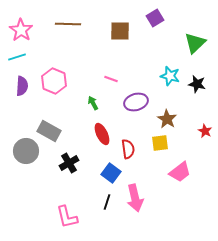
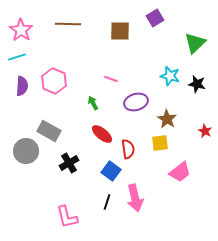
red ellipse: rotated 25 degrees counterclockwise
blue square: moved 2 px up
